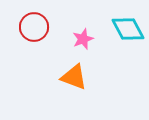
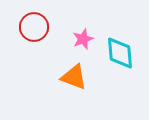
cyan diamond: moved 8 px left, 24 px down; rotated 24 degrees clockwise
